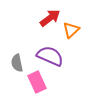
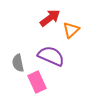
purple semicircle: moved 1 px right
gray semicircle: moved 1 px right
